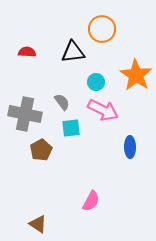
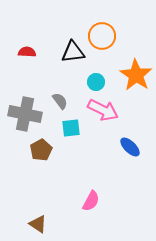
orange circle: moved 7 px down
gray semicircle: moved 2 px left, 1 px up
blue ellipse: rotated 45 degrees counterclockwise
